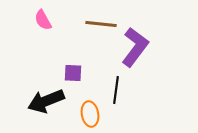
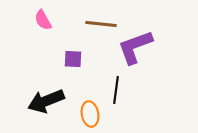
purple L-shape: rotated 147 degrees counterclockwise
purple square: moved 14 px up
